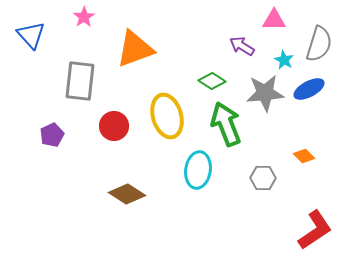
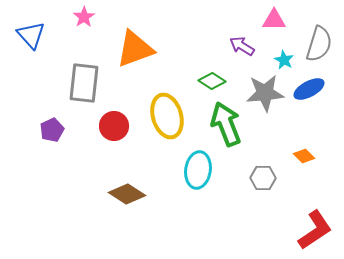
gray rectangle: moved 4 px right, 2 px down
purple pentagon: moved 5 px up
